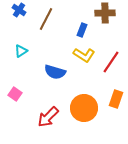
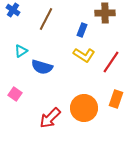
blue cross: moved 6 px left
blue semicircle: moved 13 px left, 5 px up
red arrow: moved 2 px right, 1 px down
